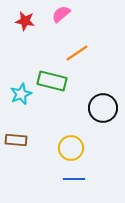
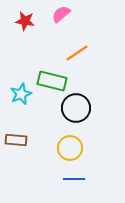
black circle: moved 27 px left
yellow circle: moved 1 px left
